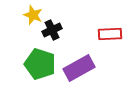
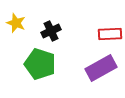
yellow star: moved 17 px left, 8 px down
black cross: moved 1 px left, 1 px down
purple rectangle: moved 22 px right
